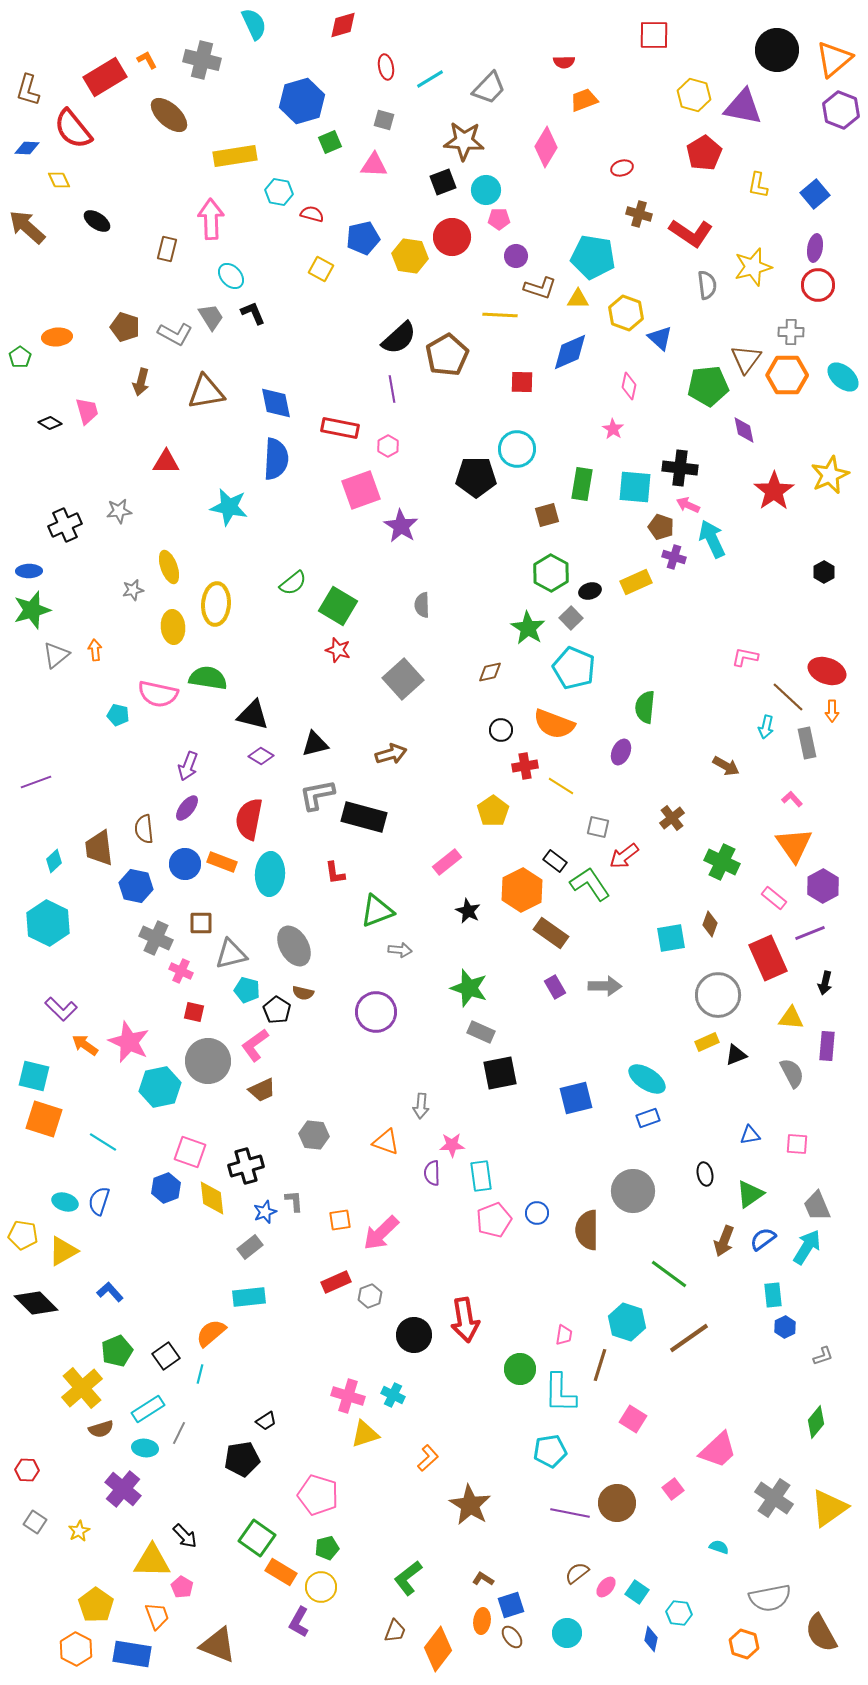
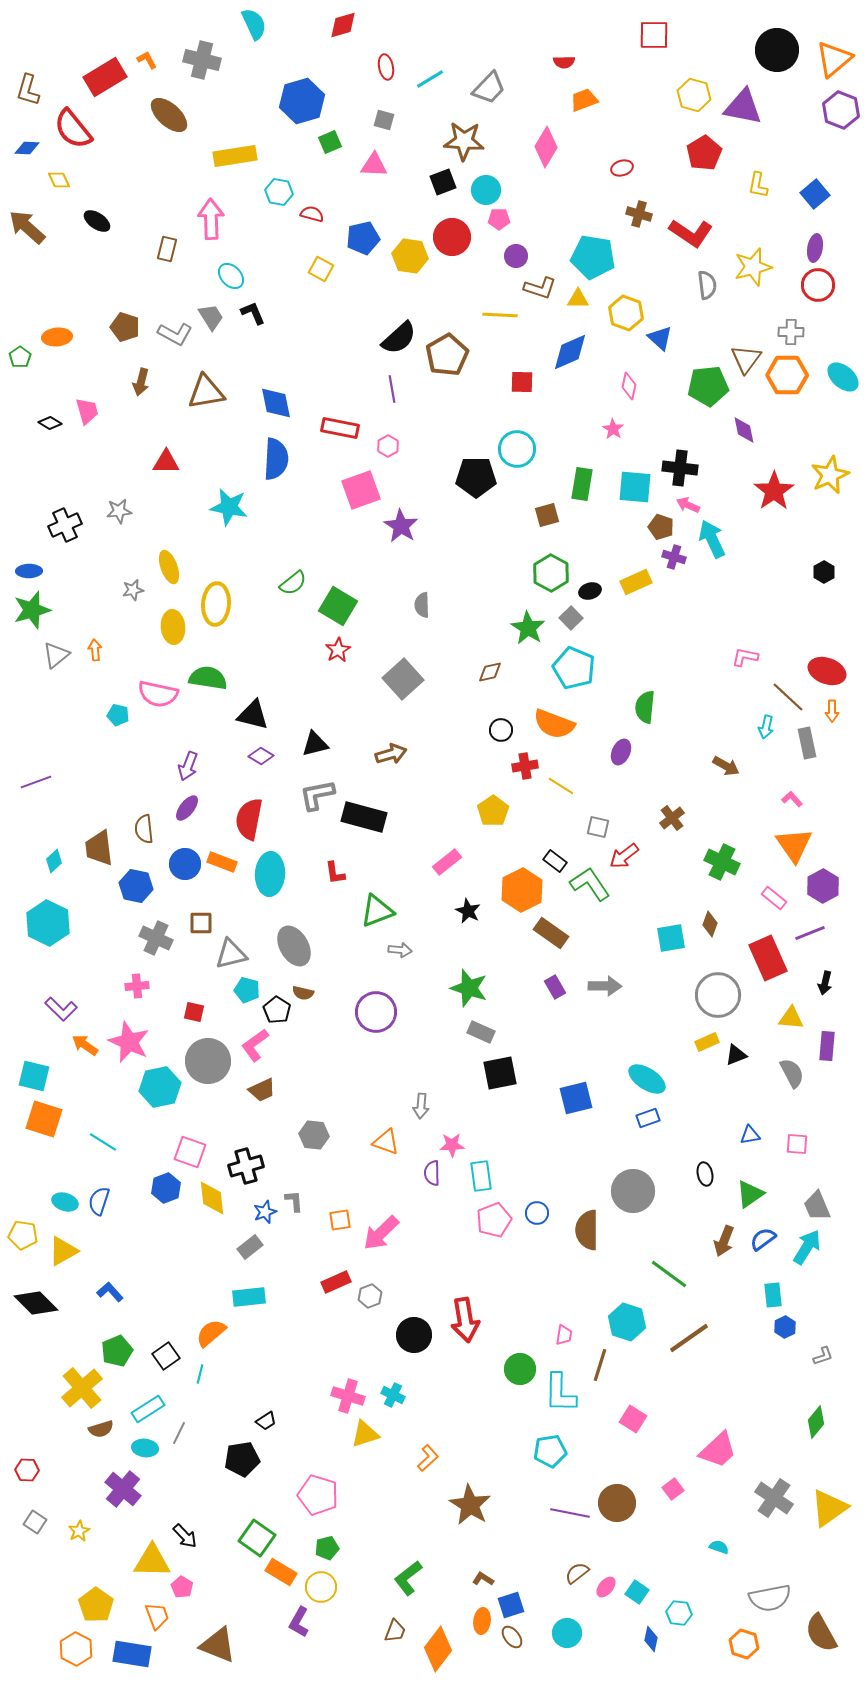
red star at (338, 650): rotated 25 degrees clockwise
pink cross at (181, 971): moved 44 px left, 15 px down; rotated 30 degrees counterclockwise
